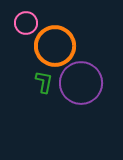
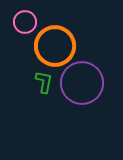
pink circle: moved 1 px left, 1 px up
purple circle: moved 1 px right
